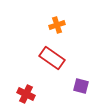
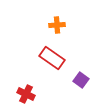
orange cross: rotated 14 degrees clockwise
purple square: moved 6 px up; rotated 21 degrees clockwise
